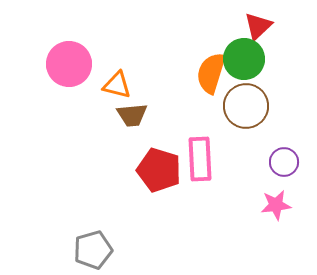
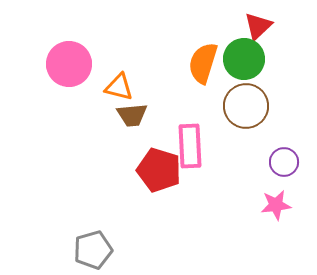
orange semicircle: moved 8 px left, 10 px up
orange triangle: moved 2 px right, 2 px down
pink rectangle: moved 10 px left, 13 px up
